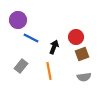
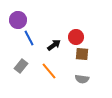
blue line: moved 2 px left; rotated 35 degrees clockwise
black arrow: moved 2 px up; rotated 32 degrees clockwise
brown square: rotated 24 degrees clockwise
orange line: rotated 30 degrees counterclockwise
gray semicircle: moved 2 px left, 2 px down; rotated 16 degrees clockwise
